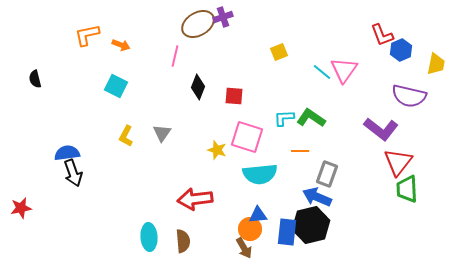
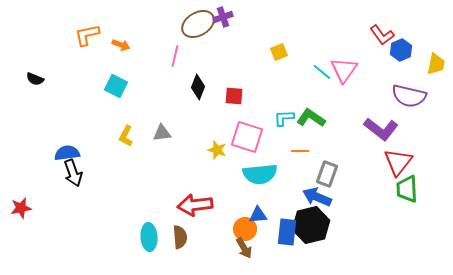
red L-shape: rotated 15 degrees counterclockwise
black semicircle: rotated 54 degrees counterclockwise
gray triangle: rotated 48 degrees clockwise
red arrow: moved 6 px down
orange circle: moved 5 px left
brown semicircle: moved 3 px left, 4 px up
